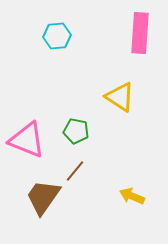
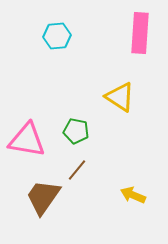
pink triangle: rotated 12 degrees counterclockwise
brown line: moved 2 px right, 1 px up
yellow arrow: moved 1 px right, 1 px up
